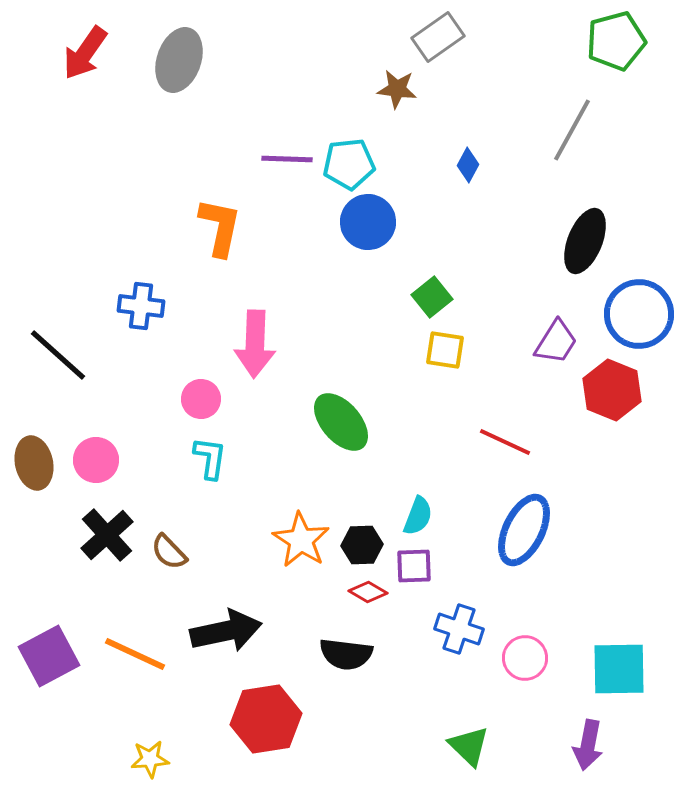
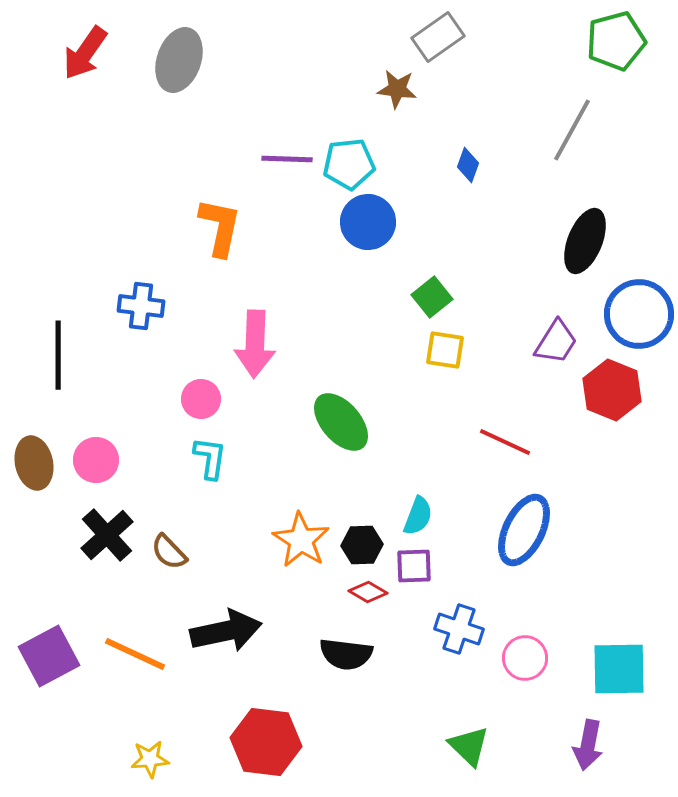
blue diamond at (468, 165): rotated 8 degrees counterclockwise
black line at (58, 355): rotated 48 degrees clockwise
red hexagon at (266, 719): moved 23 px down; rotated 16 degrees clockwise
